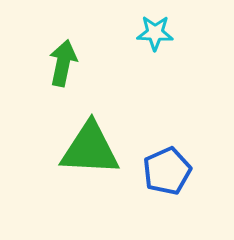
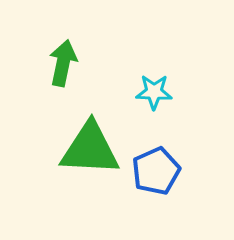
cyan star: moved 1 px left, 59 px down
blue pentagon: moved 11 px left
